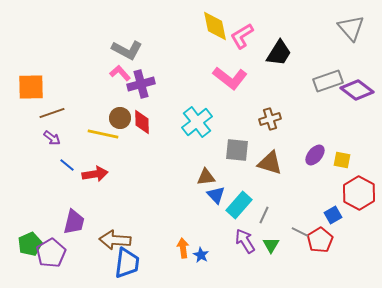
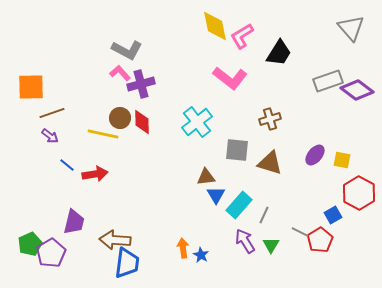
purple arrow at (52, 138): moved 2 px left, 2 px up
blue triangle at (216, 195): rotated 12 degrees clockwise
